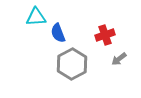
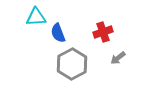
red cross: moved 2 px left, 3 px up
gray arrow: moved 1 px left, 1 px up
